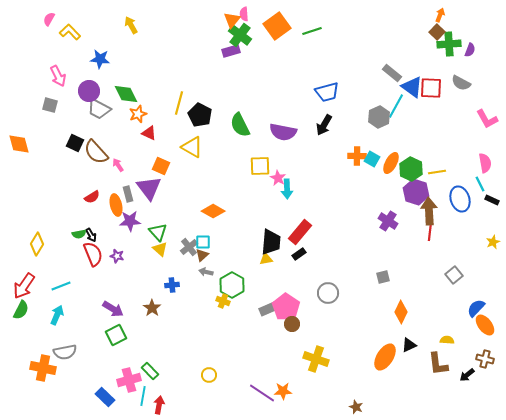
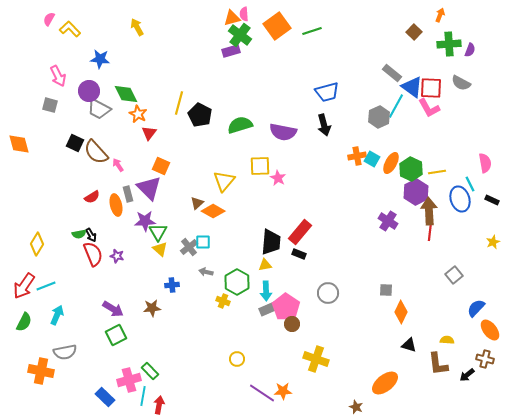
orange triangle at (232, 20): moved 2 px up; rotated 36 degrees clockwise
yellow arrow at (131, 25): moved 6 px right, 2 px down
yellow L-shape at (70, 32): moved 3 px up
brown square at (437, 32): moved 23 px left
orange star at (138, 114): rotated 24 degrees counterclockwise
pink L-shape at (487, 119): moved 58 px left, 11 px up
green semicircle at (240, 125): rotated 100 degrees clockwise
black arrow at (324, 125): rotated 45 degrees counterclockwise
red triangle at (149, 133): rotated 42 degrees clockwise
yellow triangle at (192, 147): moved 32 px right, 34 px down; rotated 40 degrees clockwise
orange cross at (357, 156): rotated 12 degrees counterclockwise
cyan line at (480, 184): moved 10 px left
purple triangle at (149, 188): rotated 8 degrees counterclockwise
cyan arrow at (287, 189): moved 21 px left, 102 px down
purple hexagon at (416, 192): rotated 15 degrees clockwise
purple star at (130, 221): moved 15 px right
green triangle at (158, 232): rotated 12 degrees clockwise
black rectangle at (299, 254): rotated 56 degrees clockwise
brown triangle at (202, 255): moved 5 px left, 52 px up
yellow triangle at (266, 259): moved 1 px left, 6 px down
gray square at (383, 277): moved 3 px right, 13 px down; rotated 16 degrees clockwise
green hexagon at (232, 285): moved 5 px right, 3 px up
cyan line at (61, 286): moved 15 px left
brown star at (152, 308): rotated 30 degrees clockwise
green semicircle at (21, 310): moved 3 px right, 12 px down
orange ellipse at (485, 325): moved 5 px right, 5 px down
black triangle at (409, 345): rotated 42 degrees clockwise
orange ellipse at (385, 357): moved 26 px down; rotated 20 degrees clockwise
orange cross at (43, 368): moved 2 px left, 3 px down
yellow circle at (209, 375): moved 28 px right, 16 px up
